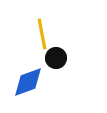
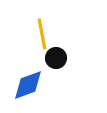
blue diamond: moved 3 px down
